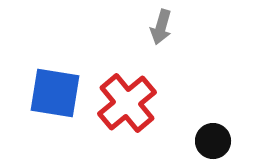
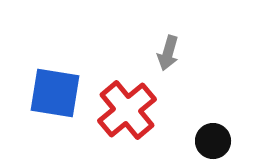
gray arrow: moved 7 px right, 26 px down
red cross: moved 7 px down
